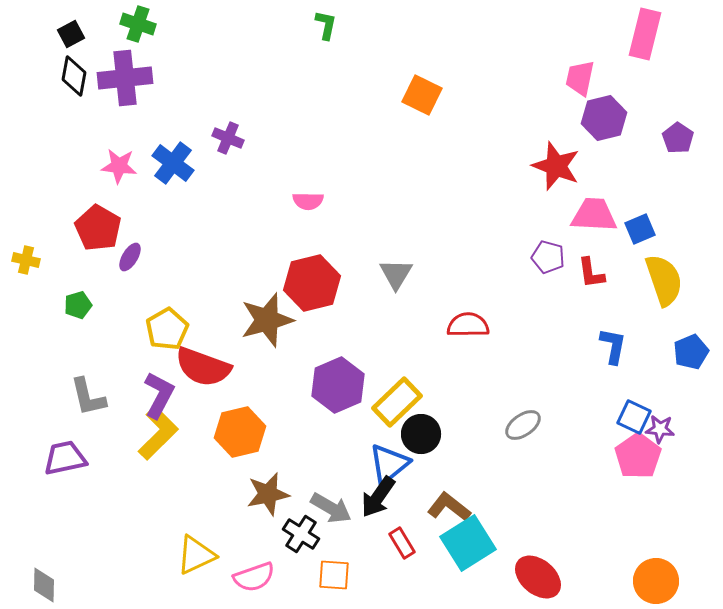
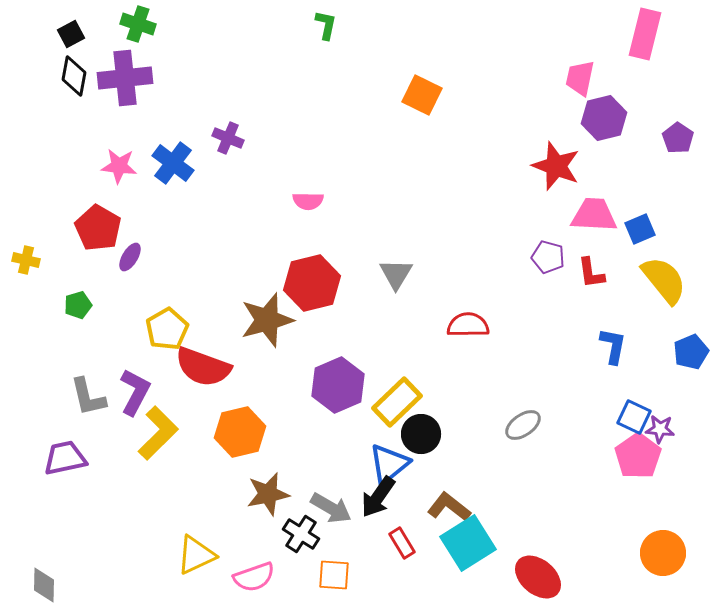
yellow semicircle at (664, 280): rotated 20 degrees counterclockwise
purple L-shape at (159, 395): moved 24 px left, 3 px up
orange circle at (656, 581): moved 7 px right, 28 px up
